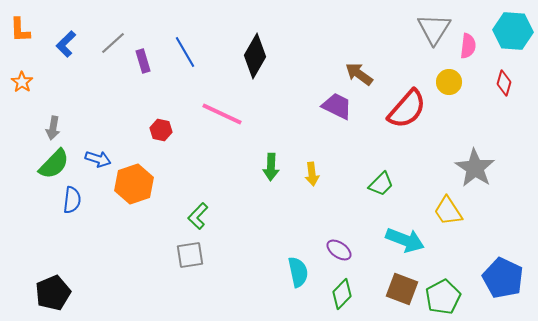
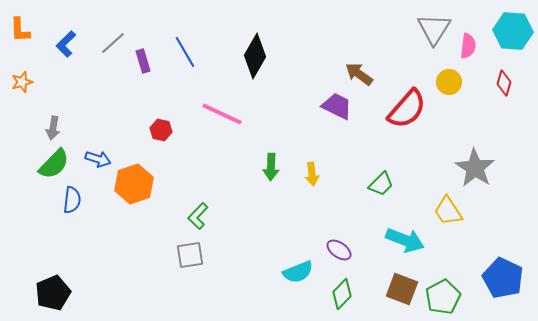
orange star: rotated 20 degrees clockwise
cyan semicircle: rotated 80 degrees clockwise
